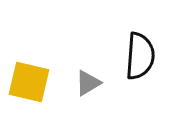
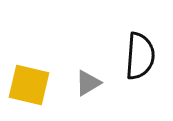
yellow square: moved 3 px down
